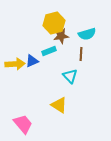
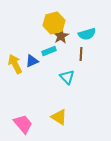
brown star: rotated 21 degrees counterclockwise
yellow arrow: rotated 114 degrees counterclockwise
cyan triangle: moved 3 px left, 1 px down
yellow triangle: moved 12 px down
